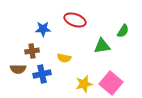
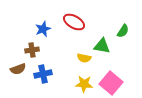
red ellipse: moved 1 px left, 2 px down; rotated 10 degrees clockwise
blue star: rotated 21 degrees counterclockwise
green triangle: rotated 18 degrees clockwise
brown cross: moved 1 px up
yellow semicircle: moved 20 px right
brown semicircle: rotated 21 degrees counterclockwise
blue cross: moved 1 px right
yellow star: rotated 18 degrees clockwise
